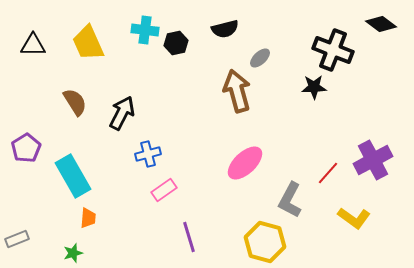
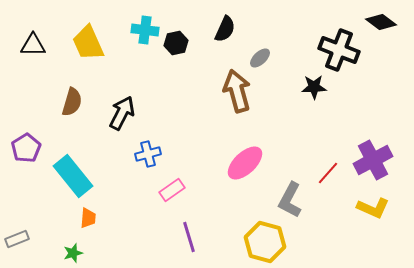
black diamond: moved 2 px up
black semicircle: rotated 52 degrees counterclockwise
black cross: moved 6 px right
brown semicircle: moved 3 px left; rotated 48 degrees clockwise
cyan rectangle: rotated 9 degrees counterclockwise
pink rectangle: moved 8 px right
yellow L-shape: moved 19 px right, 10 px up; rotated 12 degrees counterclockwise
